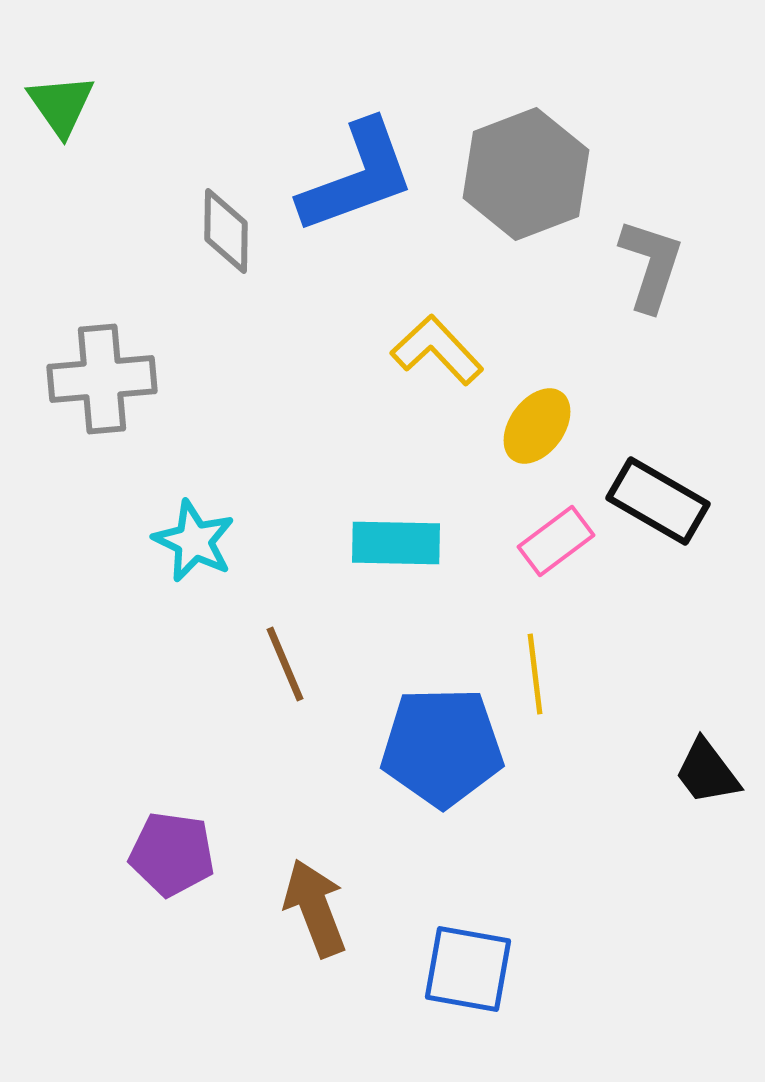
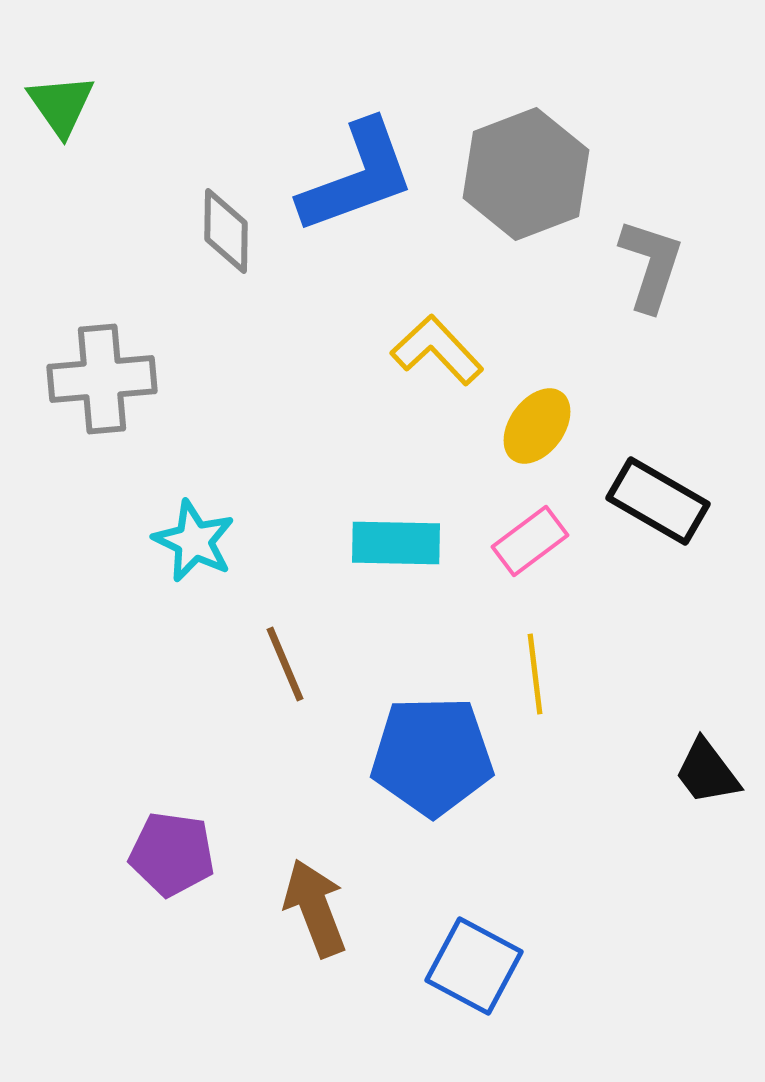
pink rectangle: moved 26 px left
blue pentagon: moved 10 px left, 9 px down
blue square: moved 6 px right, 3 px up; rotated 18 degrees clockwise
